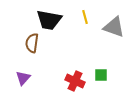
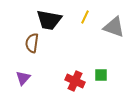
yellow line: rotated 40 degrees clockwise
